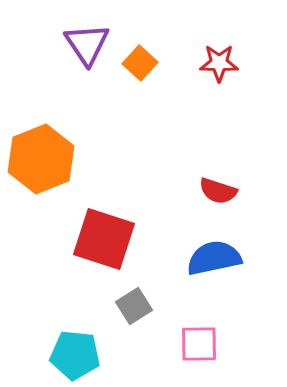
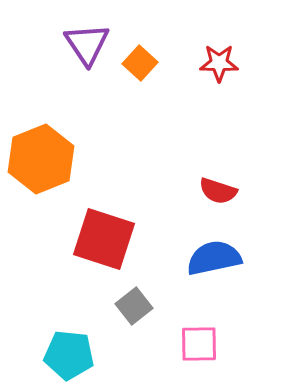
gray square: rotated 6 degrees counterclockwise
cyan pentagon: moved 6 px left
